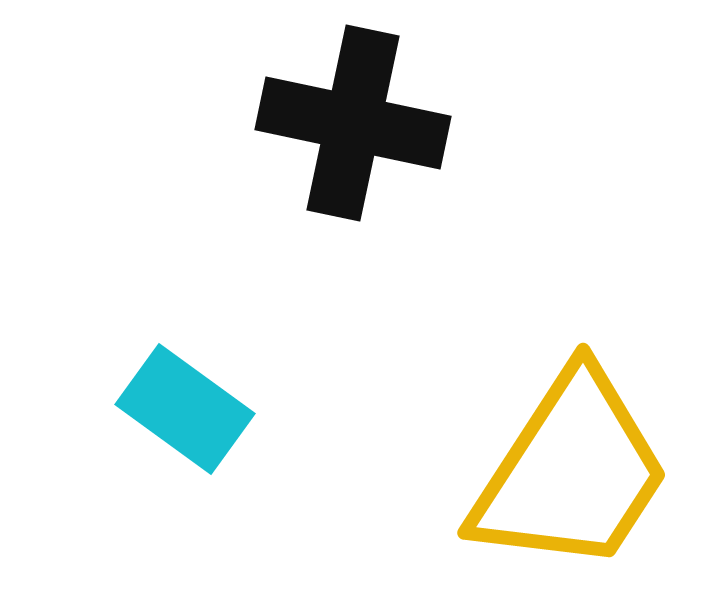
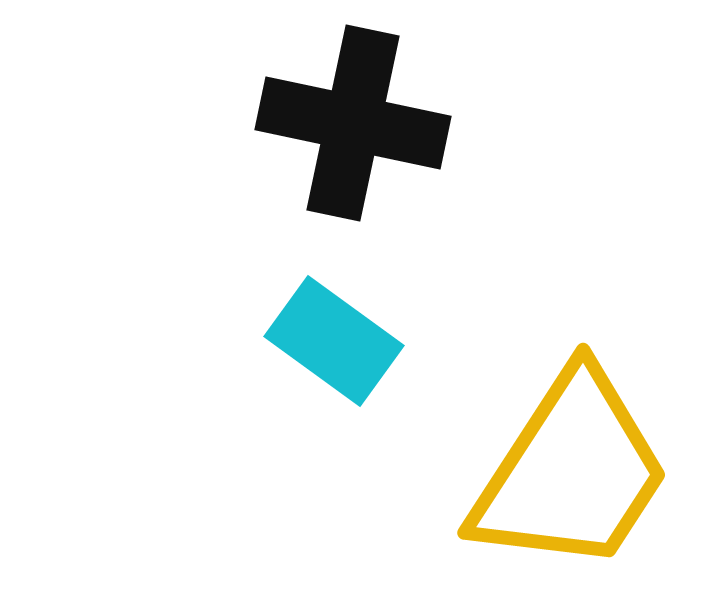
cyan rectangle: moved 149 px right, 68 px up
